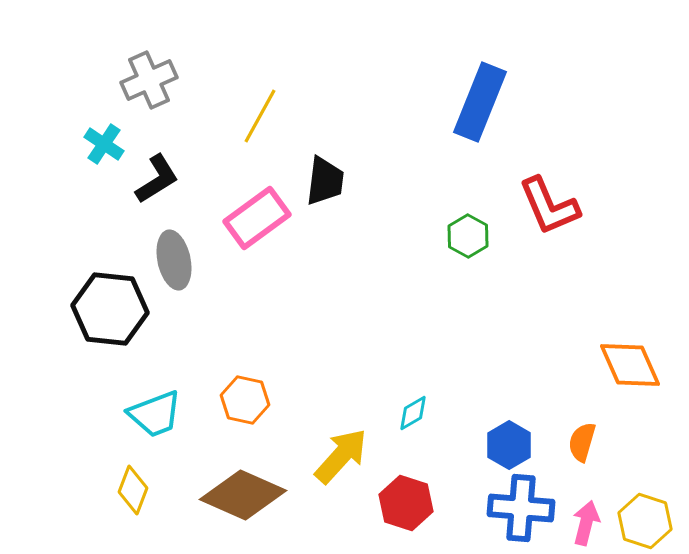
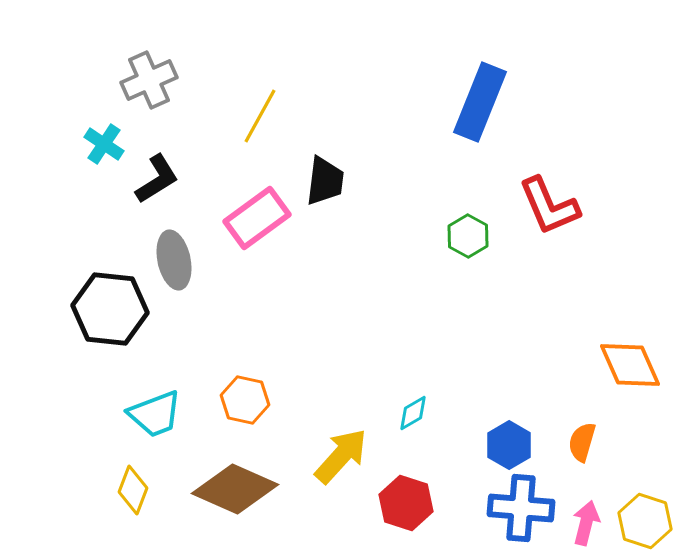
brown diamond: moved 8 px left, 6 px up
